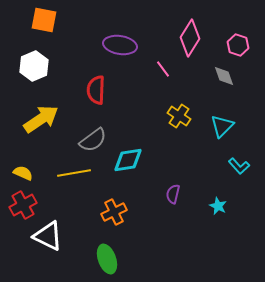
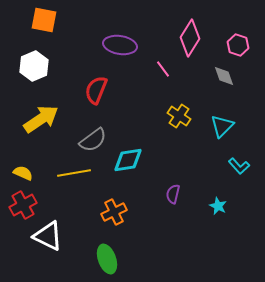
red semicircle: rotated 20 degrees clockwise
